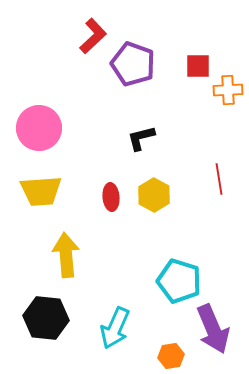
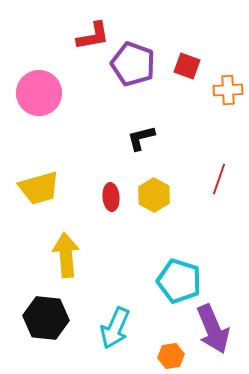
red L-shape: rotated 33 degrees clockwise
red square: moved 11 px left; rotated 20 degrees clockwise
pink circle: moved 35 px up
red line: rotated 28 degrees clockwise
yellow trapezoid: moved 2 px left, 3 px up; rotated 12 degrees counterclockwise
